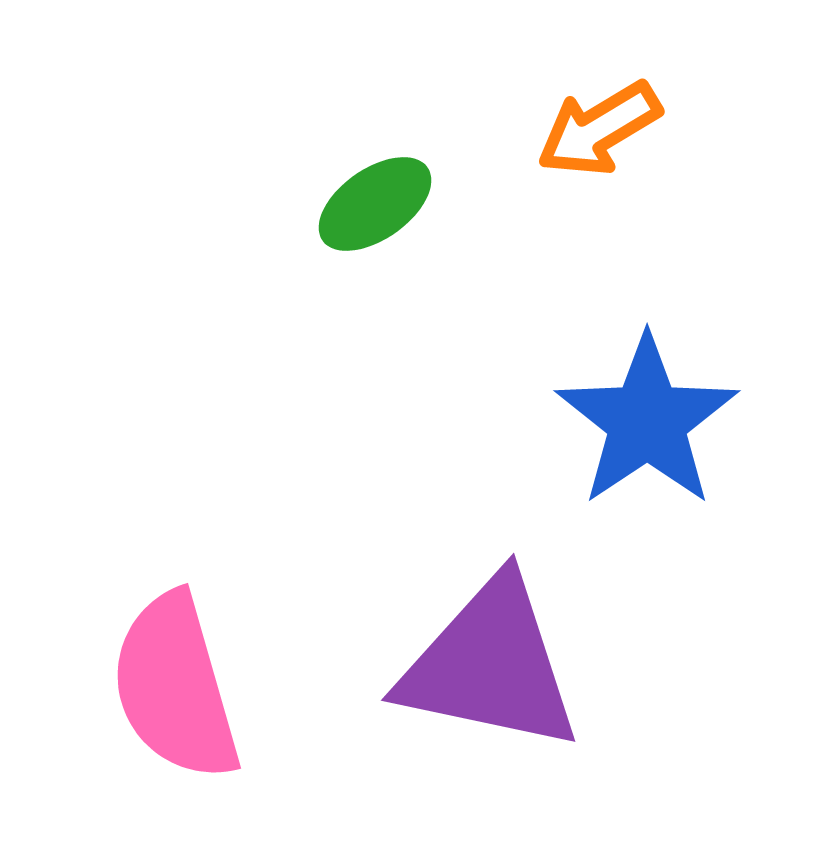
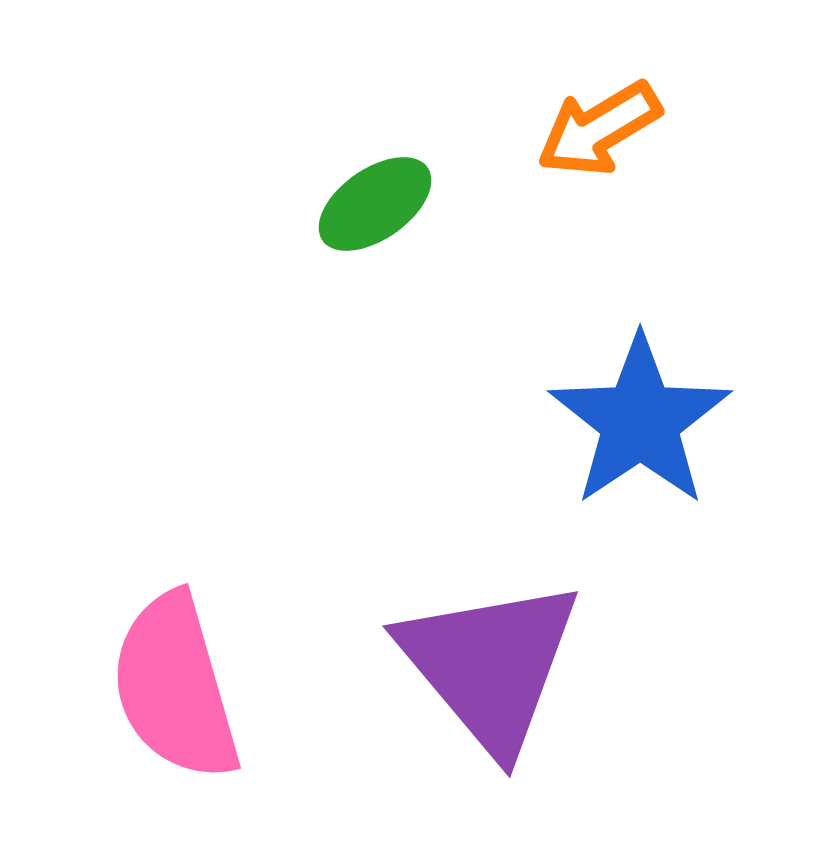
blue star: moved 7 px left
purple triangle: rotated 38 degrees clockwise
